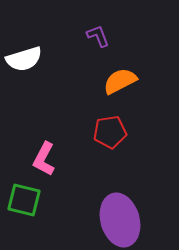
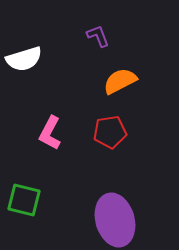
pink L-shape: moved 6 px right, 26 px up
purple ellipse: moved 5 px left
